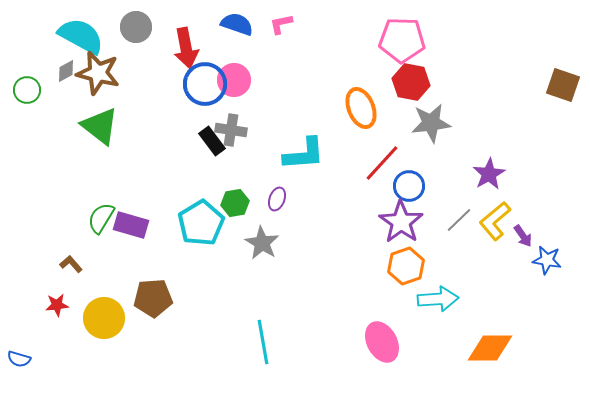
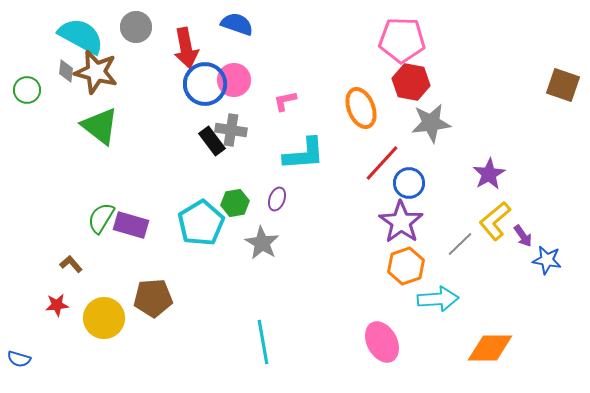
pink L-shape at (281, 24): moved 4 px right, 77 px down
gray diamond at (66, 71): rotated 55 degrees counterclockwise
brown star at (98, 73): moved 2 px left, 1 px up
blue circle at (409, 186): moved 3 px up
gray line at (459, 220): moved 1 px right, 24 px down
